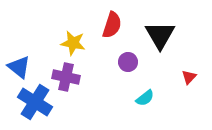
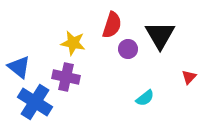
purple circle: moved 13 px up
